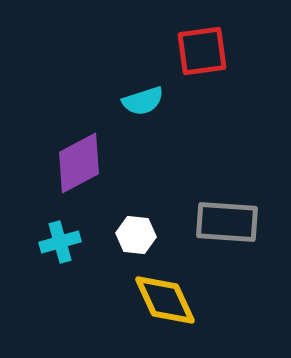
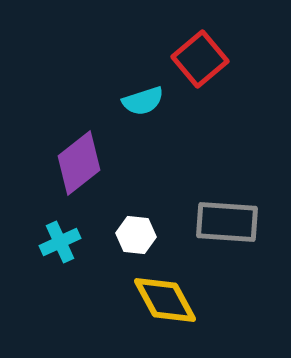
red square: moved 2 px left, 8 px down; rotated 32 degrees counterclockwise
purple diamond: rotated 10 degrees counterclockwise
cyan cross: rotated 9 degrees counterclockwise
yellow diamond: rotated 4 degrees counterclockwise
